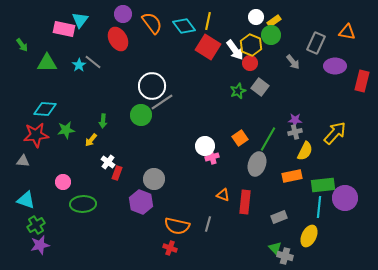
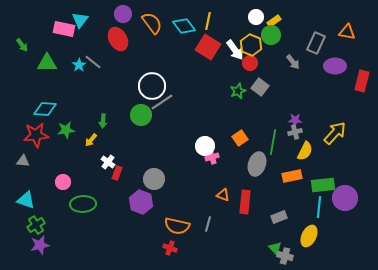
green line at (268, 139): moved 5 px right, 3 px down; rotated 20 degrees counterclockwise
